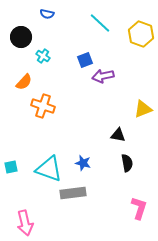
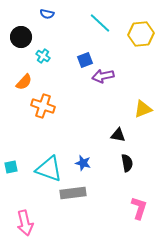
yellow hexagon: rotated 25 degrees counterclockwise
